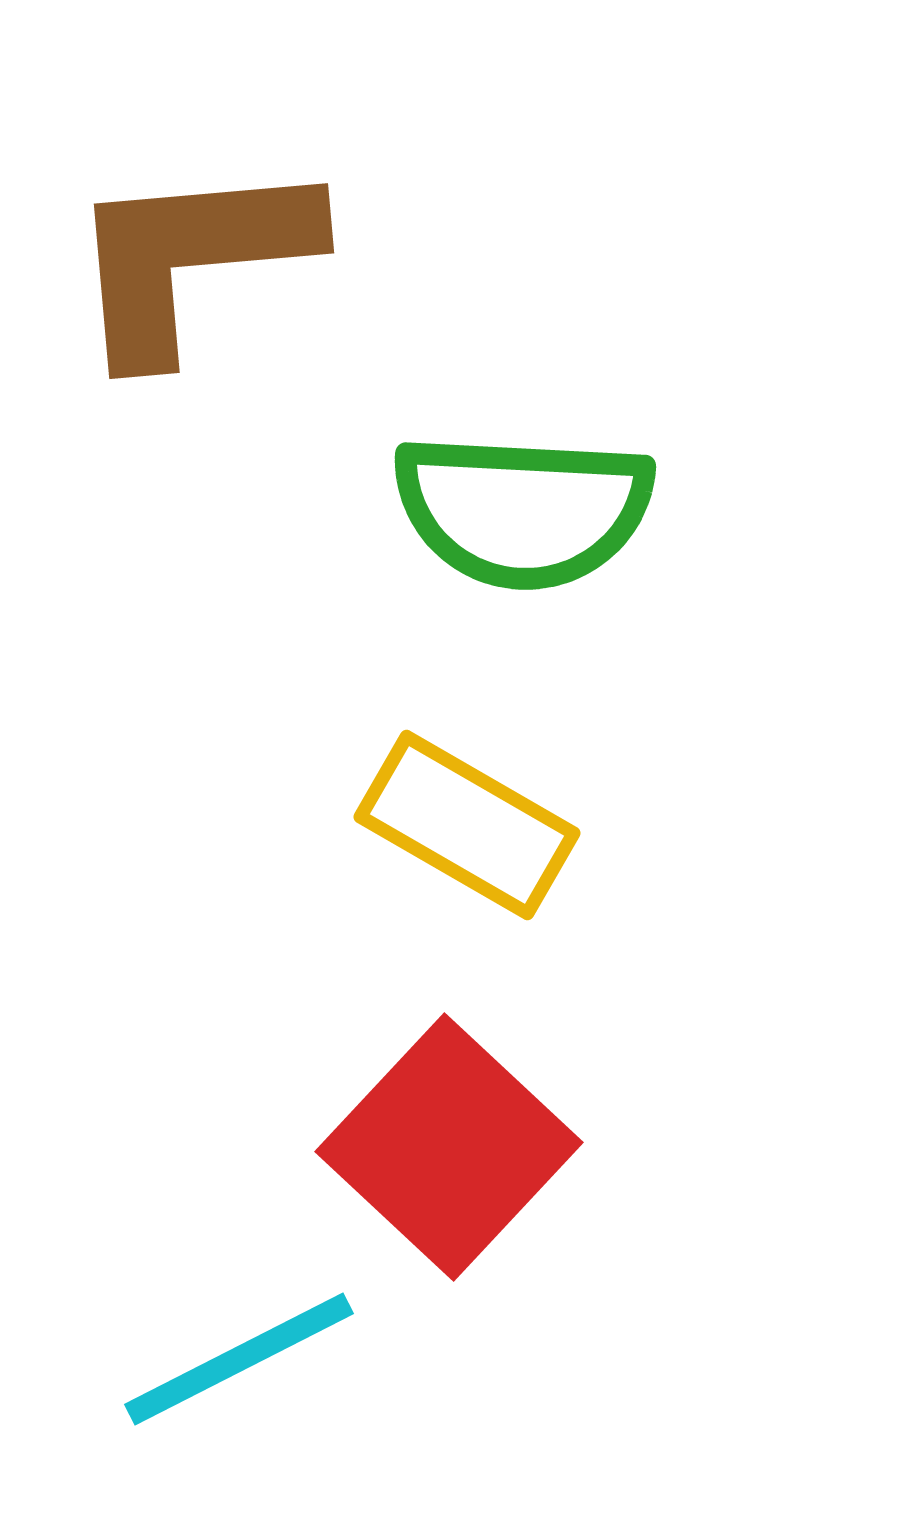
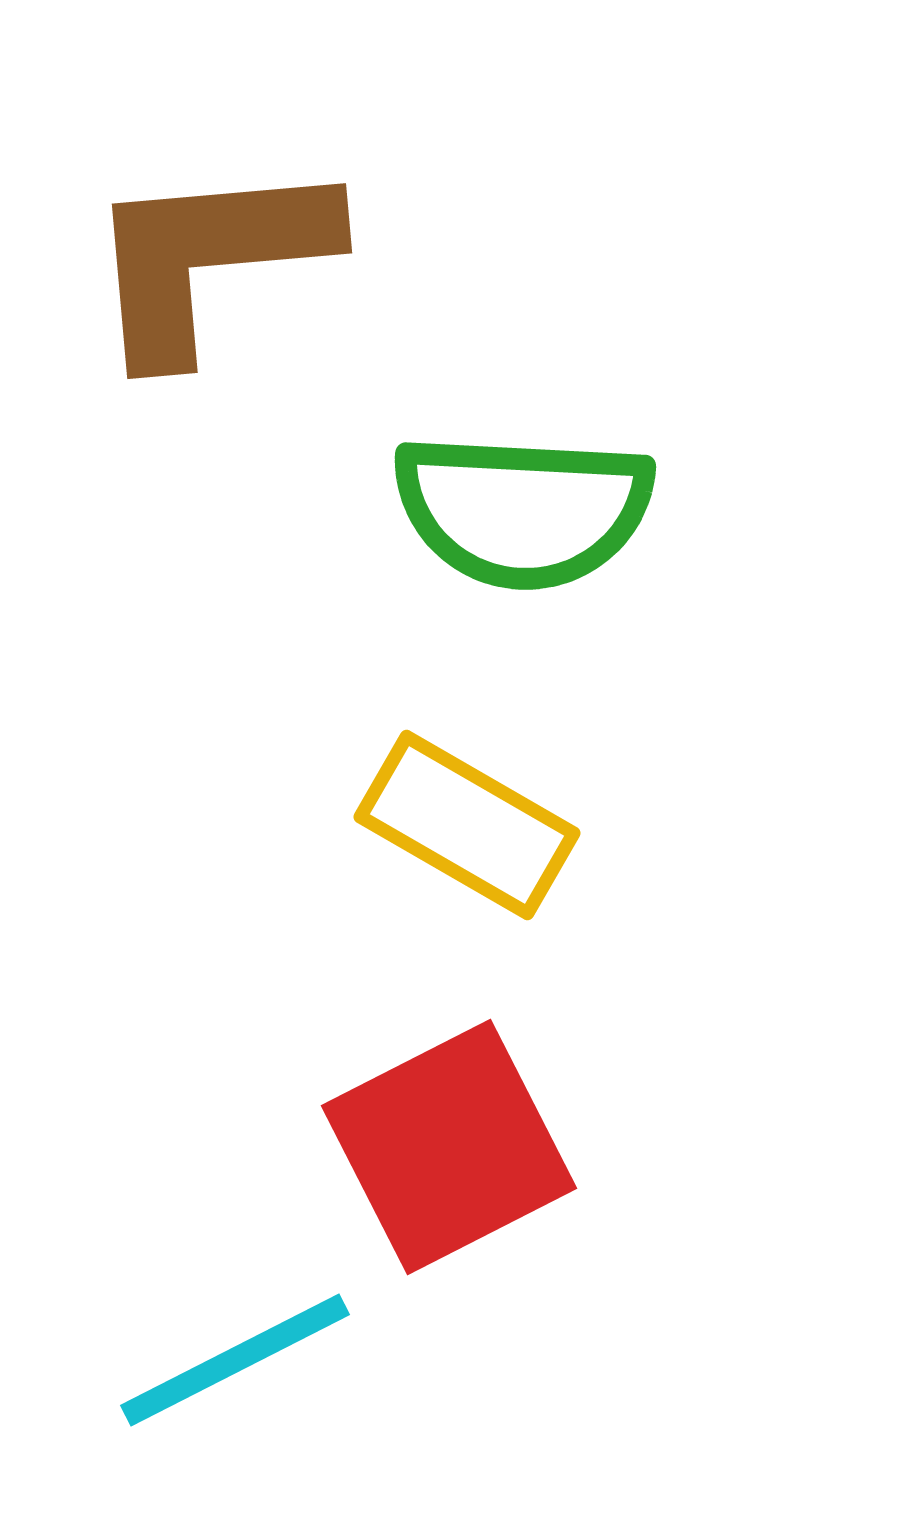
brown L-shape: moved 18 px right
red square: rotated 20 degrees clockwise
cyan line: moved 4 px left, 1 px down
